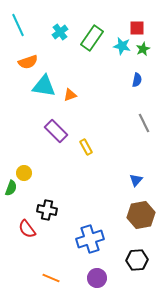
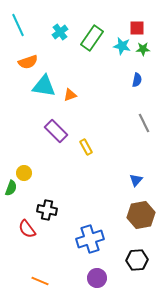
green star: rotated 24 degrees clockwise
orange line: moved 11 px left, 3 px down
